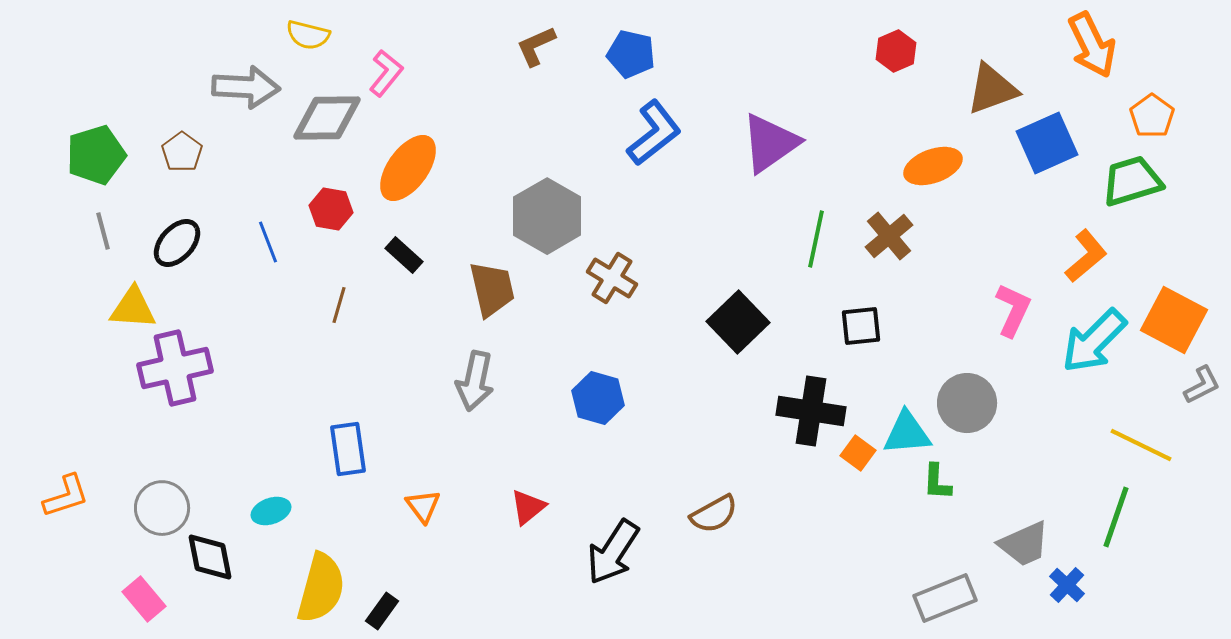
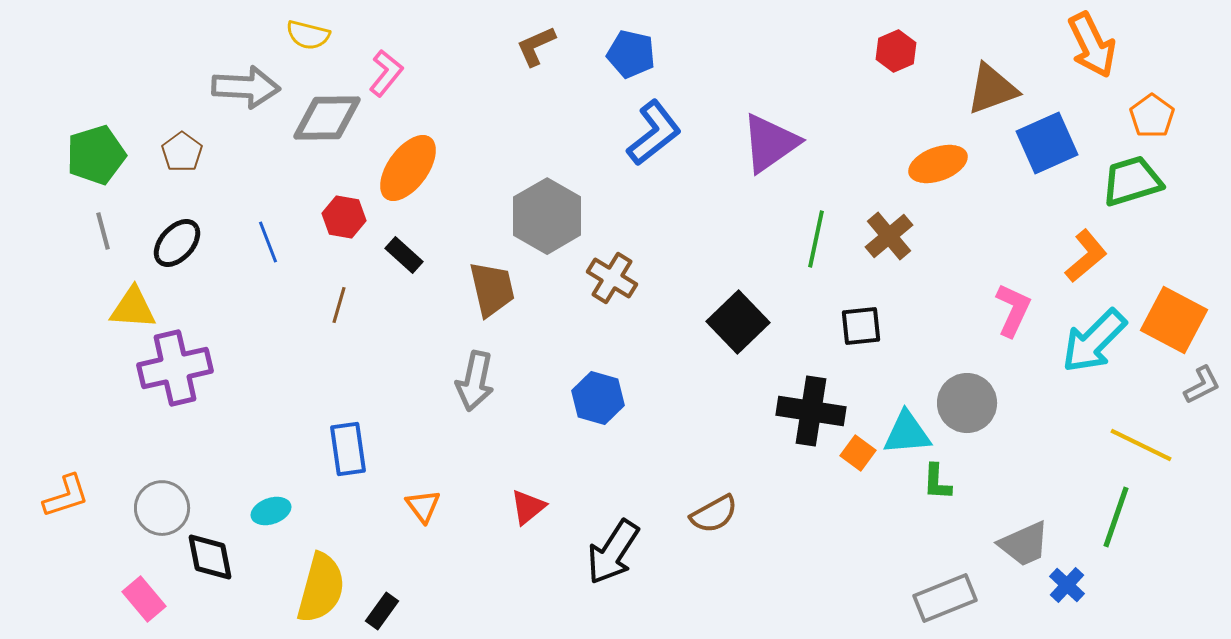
orange ellipse at (933, 166): moved 5 px right, 2 px up
red hexagon at (331, 209): moved 13 px right, 8 px down
